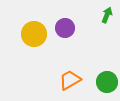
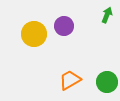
purple circle: moved 1 px left, 2 px up
